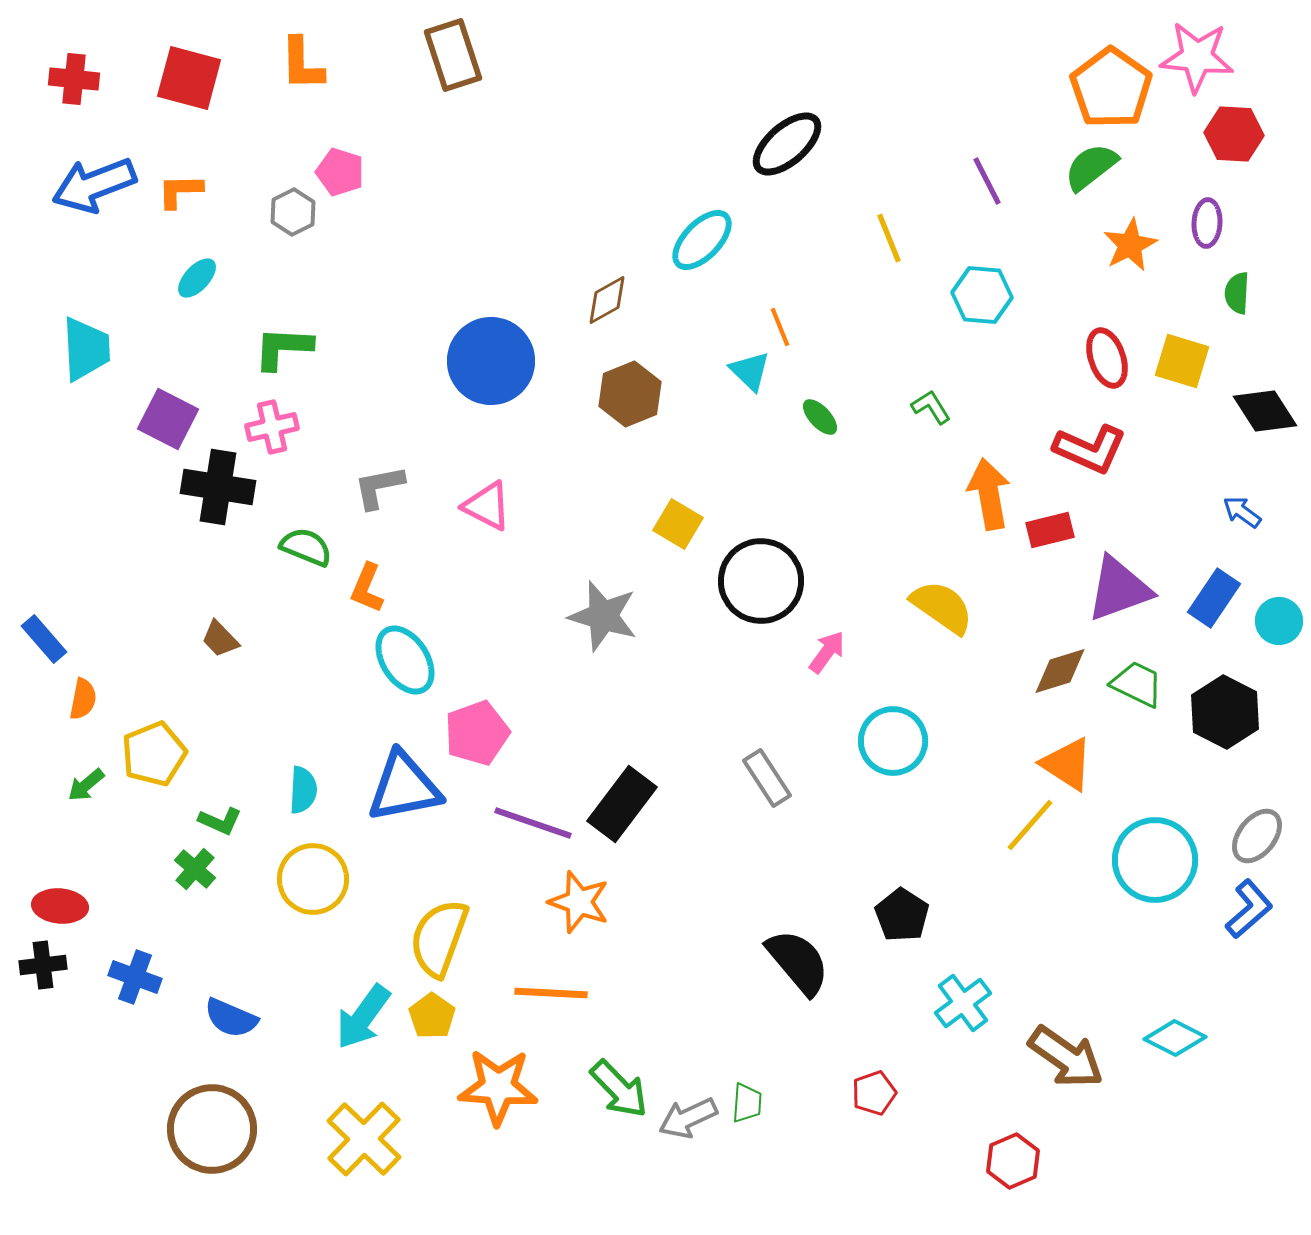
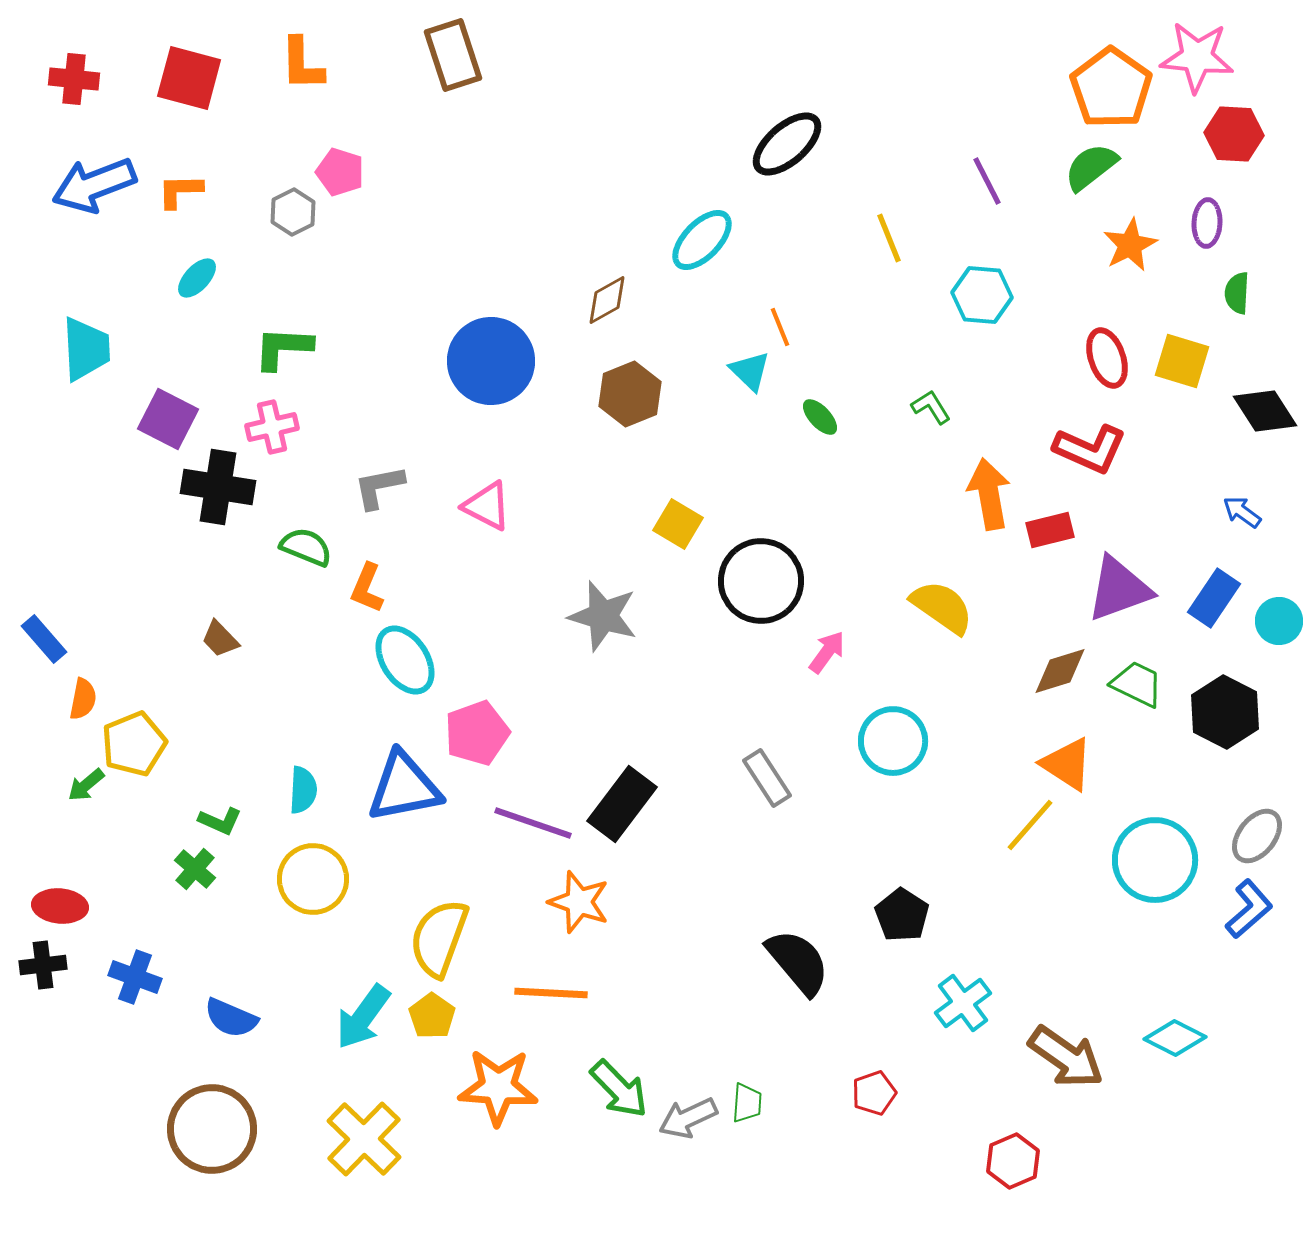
yellow pentagon at (154, 754): moved 20 px left, 10 px up
